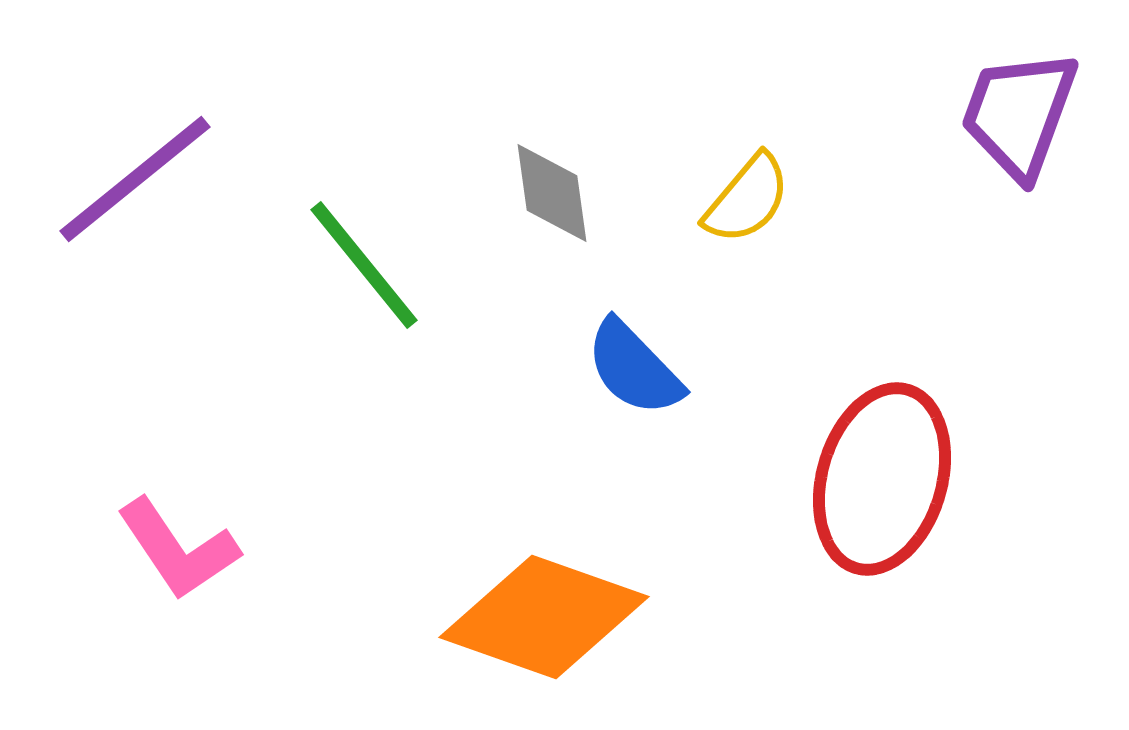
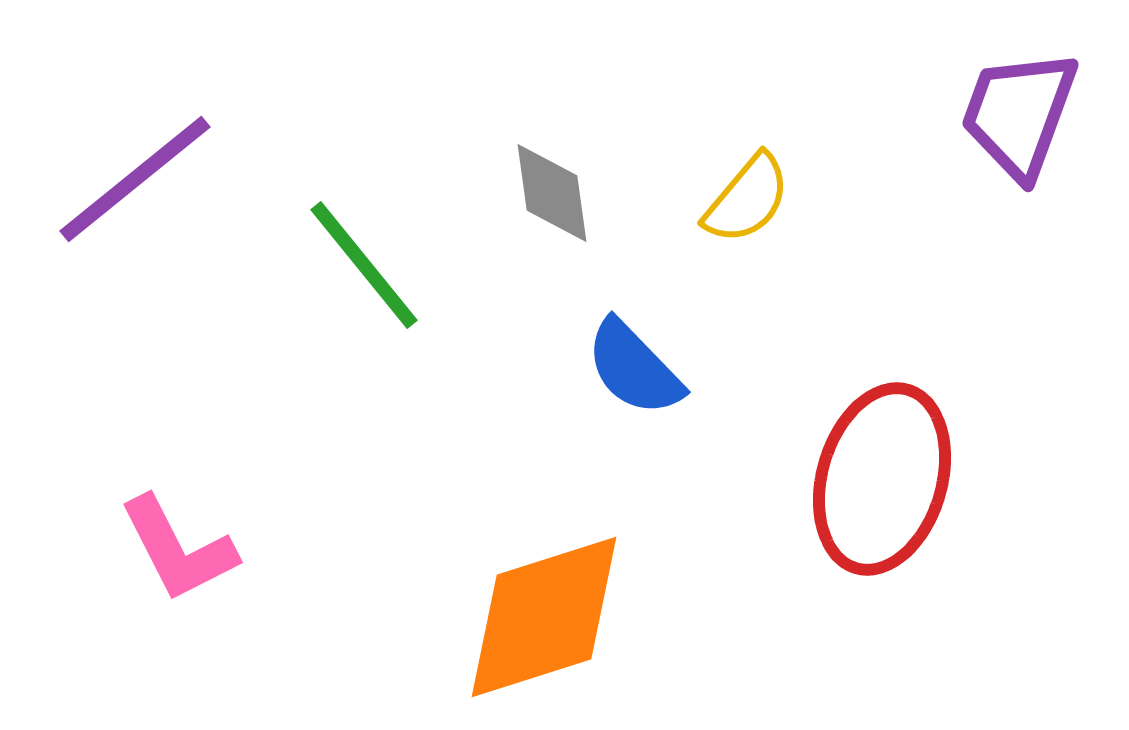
pink L-shape: rotated 7 degrees clockwise
orange diamond: rotated 37 degrees counterclockwise
